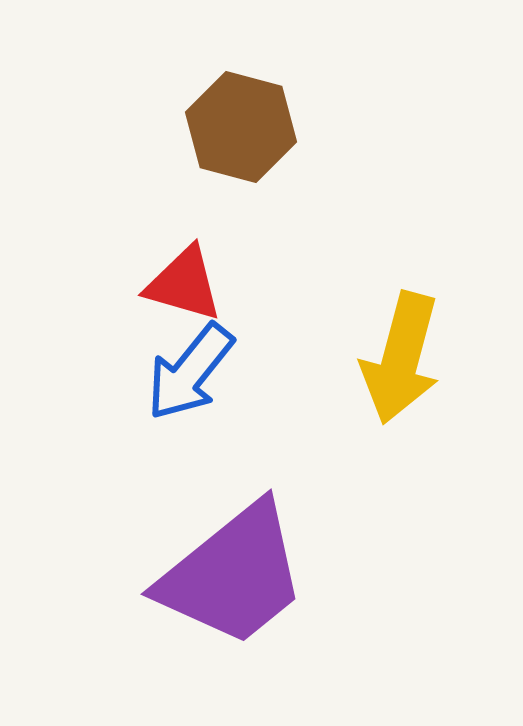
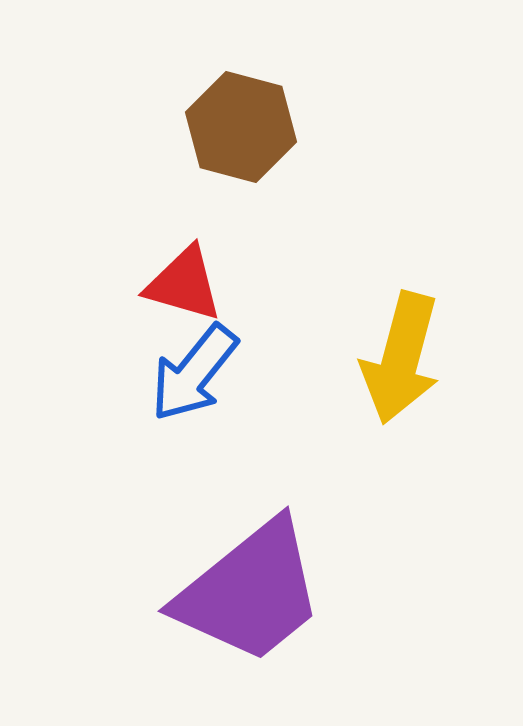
blue arrow: moved 4 px right, 1 px down
purple trapezoid: moved 17 px right, 17 px down
